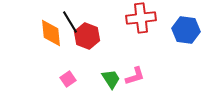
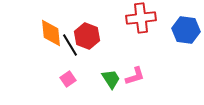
black line: moved 23 px down
